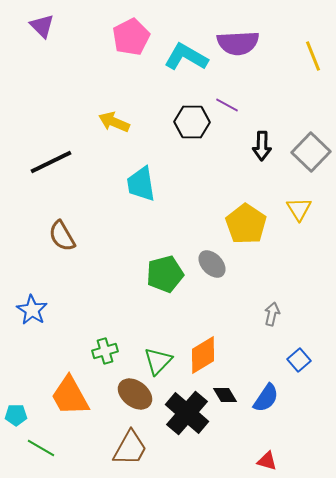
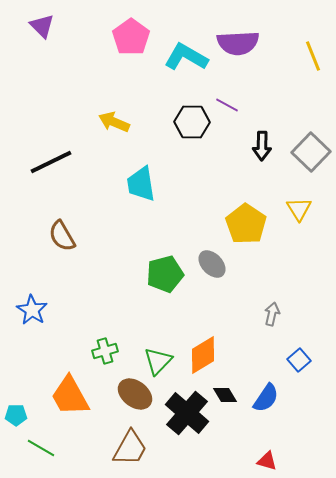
pink pentagon: rotated 9 degrees counterclockwise
